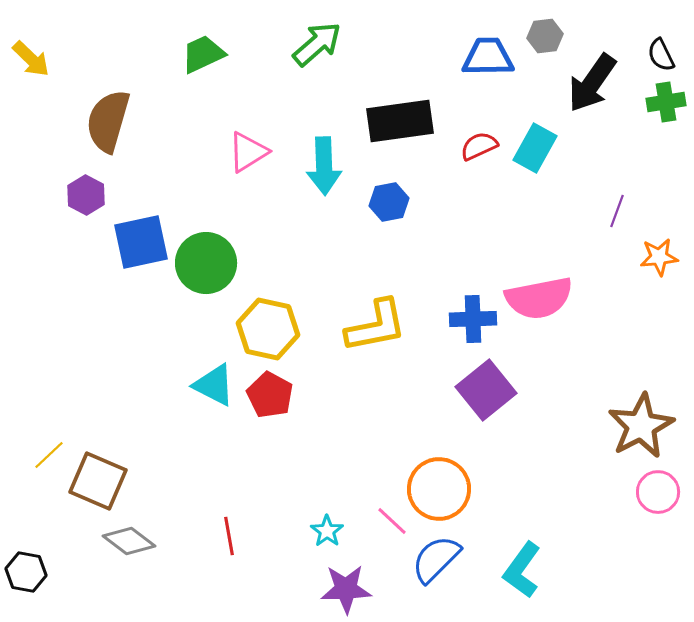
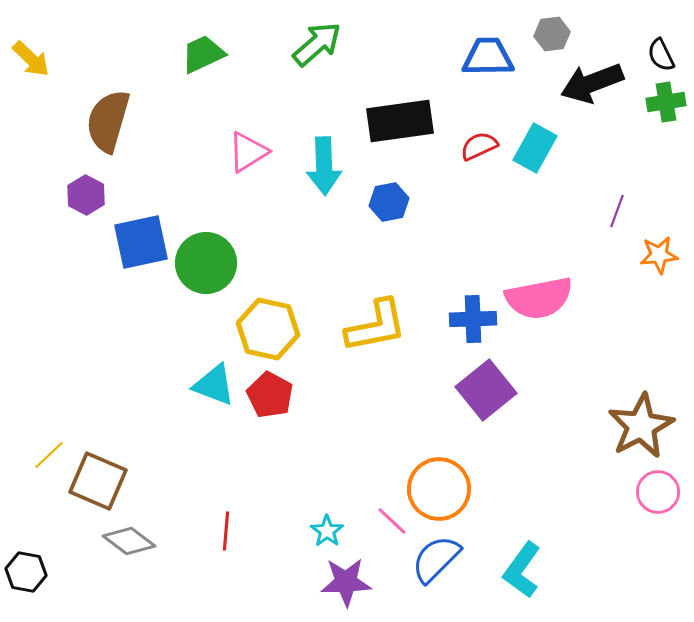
gray hexagon: moved 7 px right, 2 px up
black arrow: rotated 34 degrees clockwise
orange star: moved 2 px up
cyan triangle: rotated 6 degrees counterclockwise
red line: moved 3 px left, 5 px up; rotated 15 degrees clockwise
purple star: moved 7 px up
